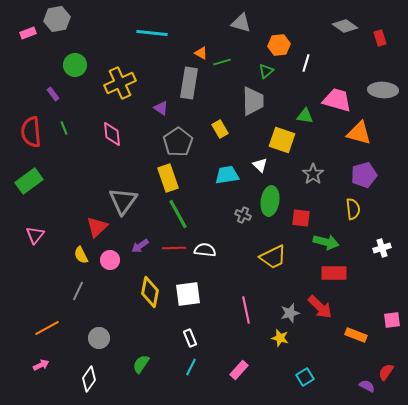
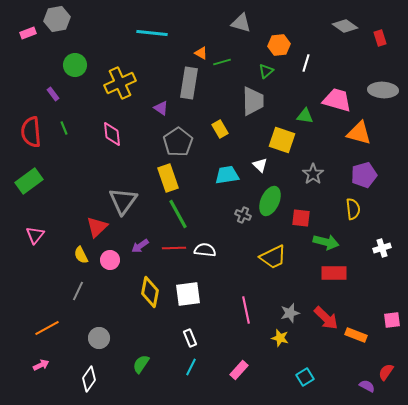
green ellipse at (270, 201): rotated 16 degrees clockwise
red arrow at (320, 307): moved 6 px right, 11 px down
